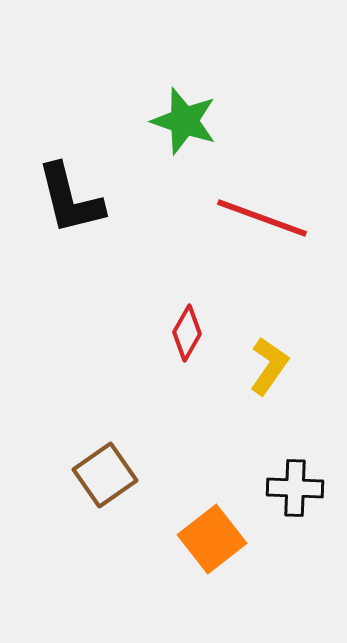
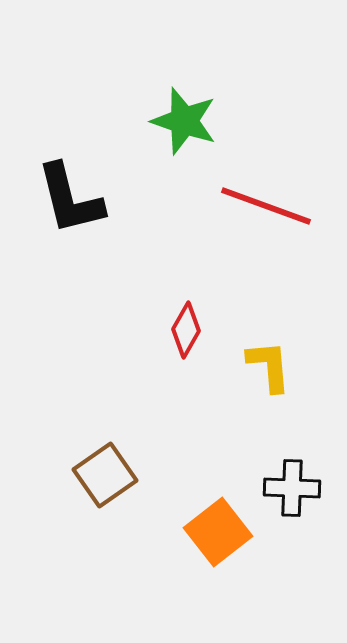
red line: moved 4 px right, 12 px up
red diamond: moved 1 px left, 3 px up
yellow L-shape: rotated 40 degrees counterclockwise
black cross: moved 3 px left
orange square: moved 6 px right, 7 px up
